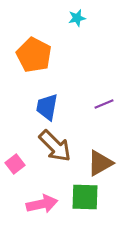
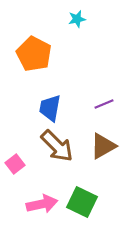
cyan star: moved 1 px down
orange pentagon: moved 1 px up
blue trapezoid: moved 3 px right, 1 px down
brown arrow: moved 2 px right
brown triangle: moved 3 px right, 17 px up
green square: moved 3 px left, 5 px down; rotated 24 degrees clockwise
